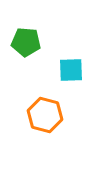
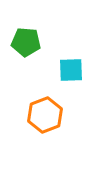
orange hexagon: rotated 24 degrees clockwise
